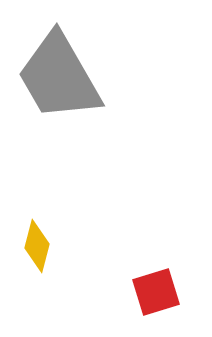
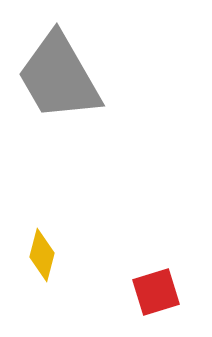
yellow diamond: moved 5 px right, 9 px down
